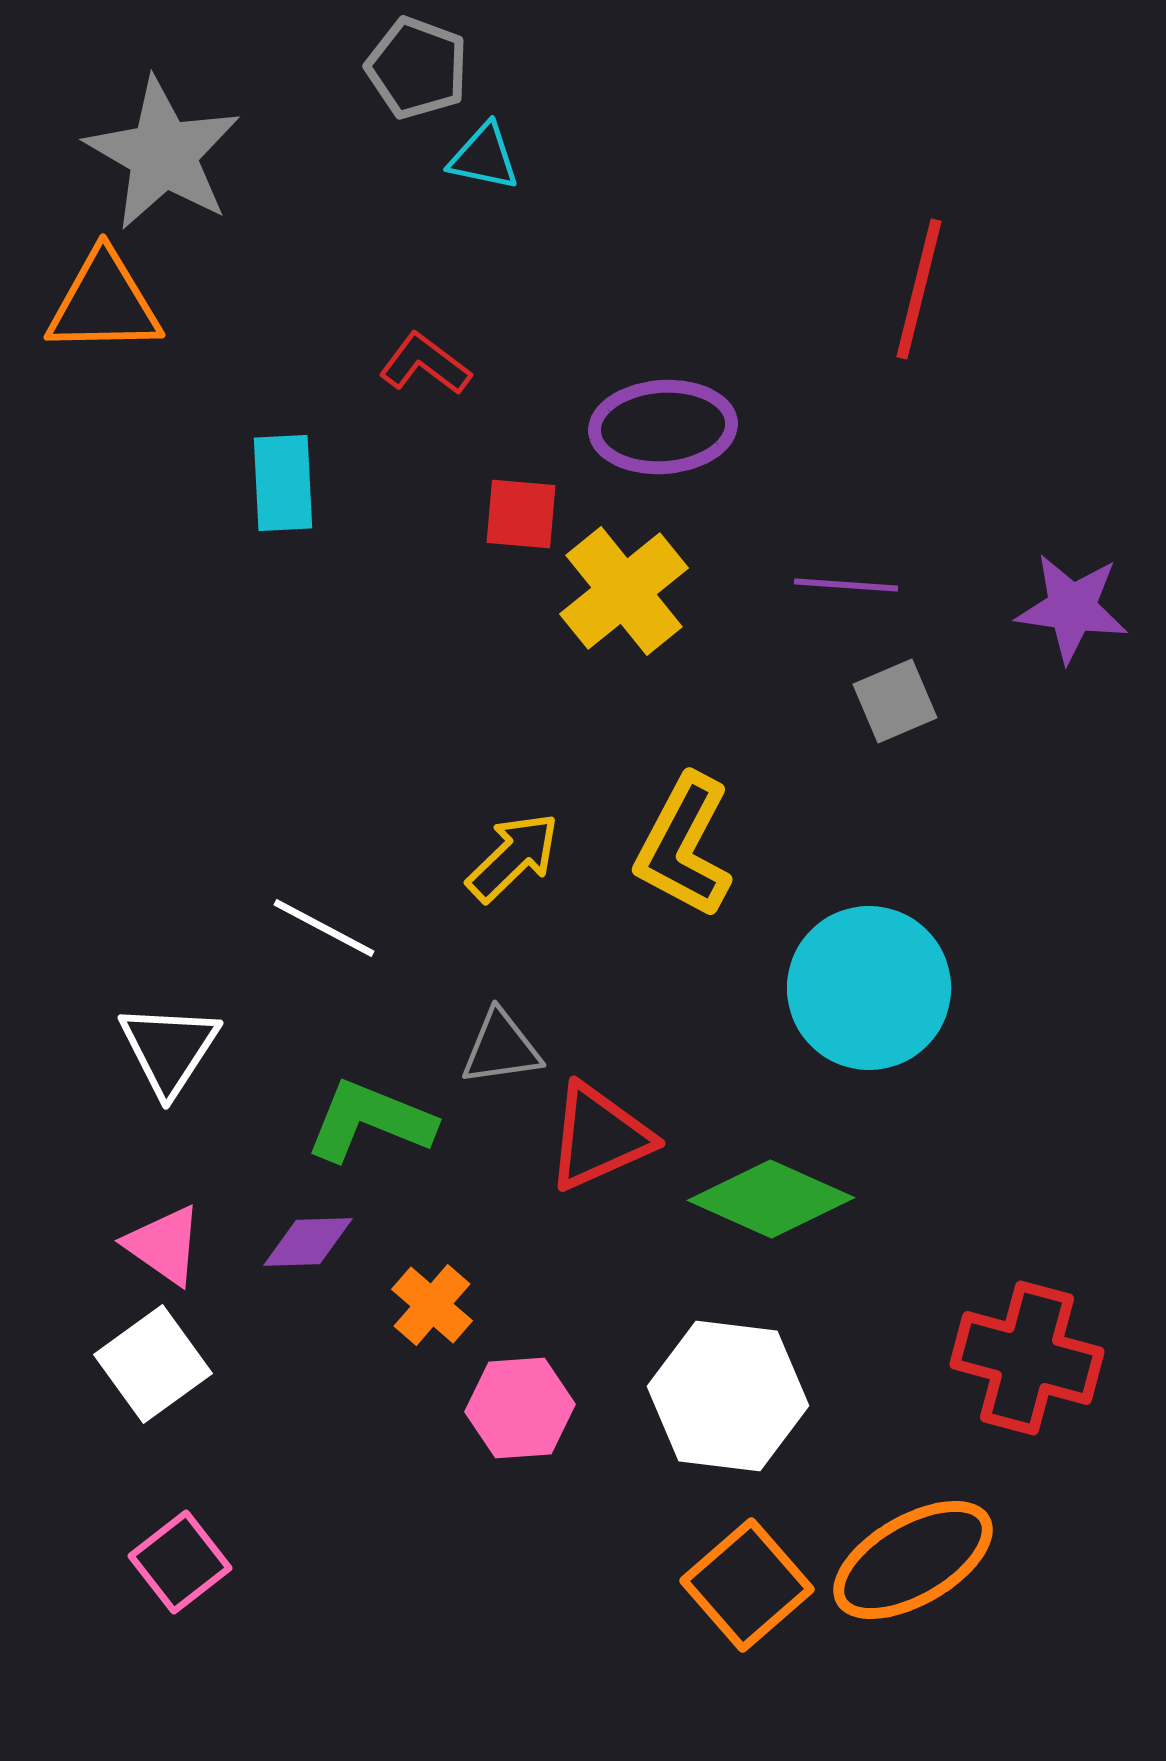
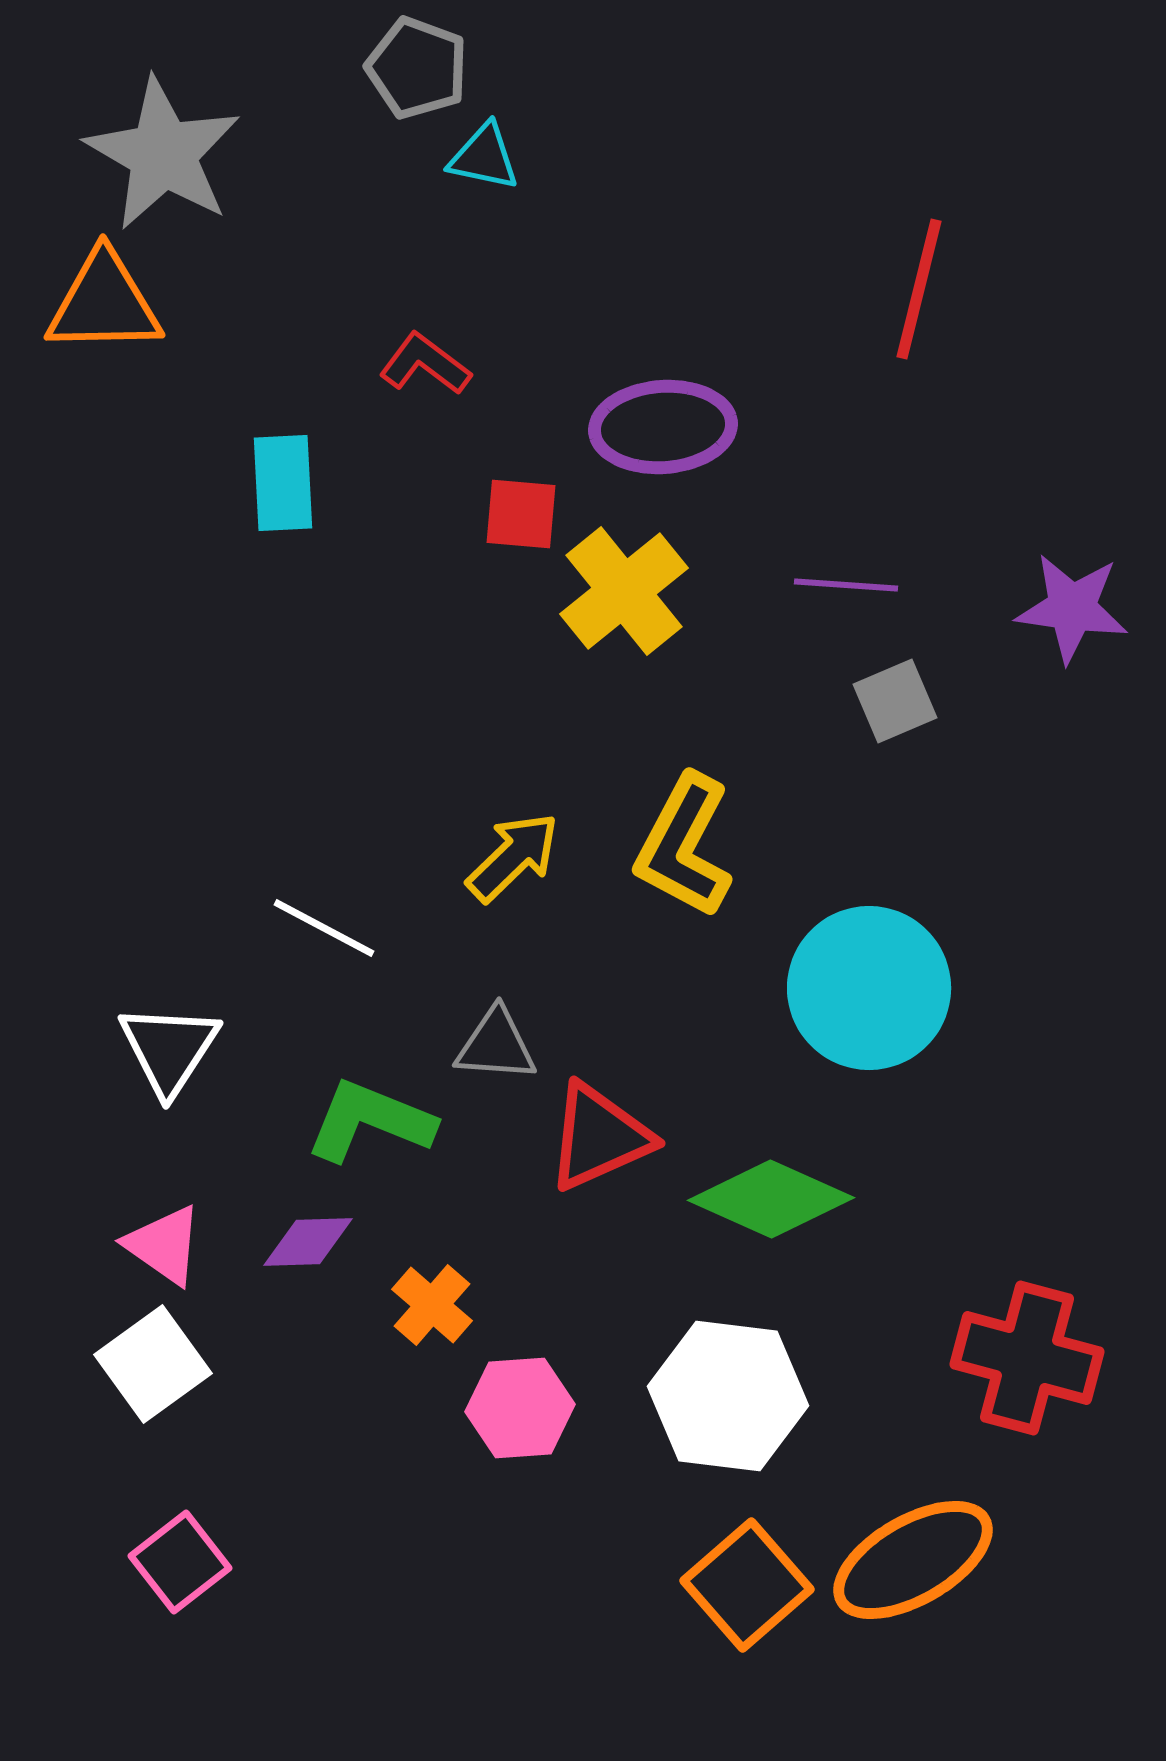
gray triangle: moved 5 px left, 3 px up; rotated 12 degrees clockwise
